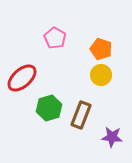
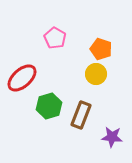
yellow circle: moved 5 px left, 1 px up
green hexagon: moved 2 px up
